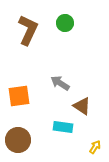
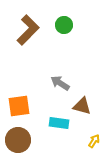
green circle: moved 1 px left, 2 px down
brown L-shape: rotated 20 degrees clockwise
orange square: moved 10 px down
brown triangle: rotated 18 degrees counterclockwise
cyan rectangle: moved 4 px left, 4 px up
yellow arrow: moved 1 px left, 6 px up
